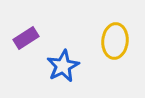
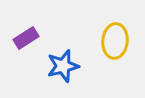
blue star: rotated 12 degrees clockwise
